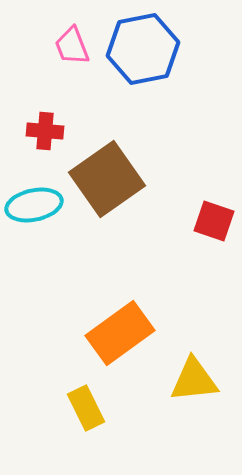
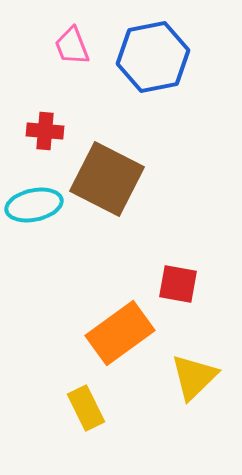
blue hexagon: moved 10 px right, 8 px down
brown square: rotated 28 degrees counterclockwise
red square: moved 36 px left, 63 px down; rotated 9 degrees counterclockwise
yellow triangle: moved 3 px up; rotated 38 degrees counterclockwise
